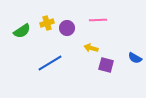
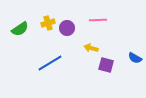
yellow cross: moved 1 px right
green semicircle: moved 2 px left, 2 px up
